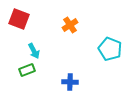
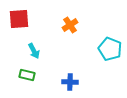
red square: rotated 25 degrees counterclockwise
green rectangle: moved 5 px down; rotated 35 degrees clockwise
